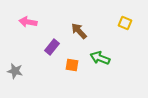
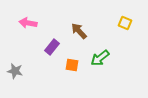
pink arrow: moved 1 px down
green arrow: rotated 60 degrees counterclockwise
